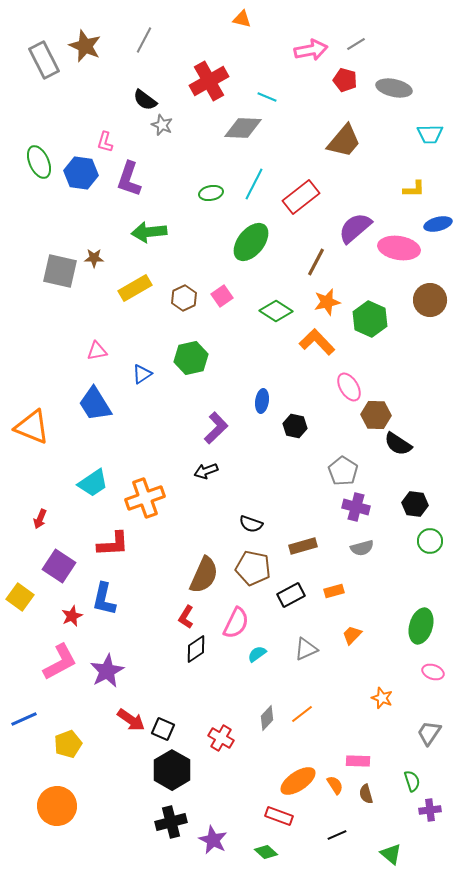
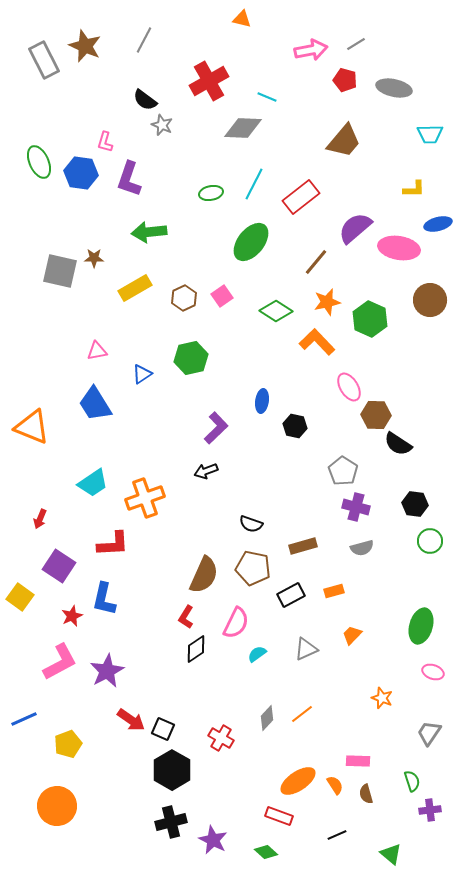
brown line at (316, 262): rotated 12 degrees clockwise
